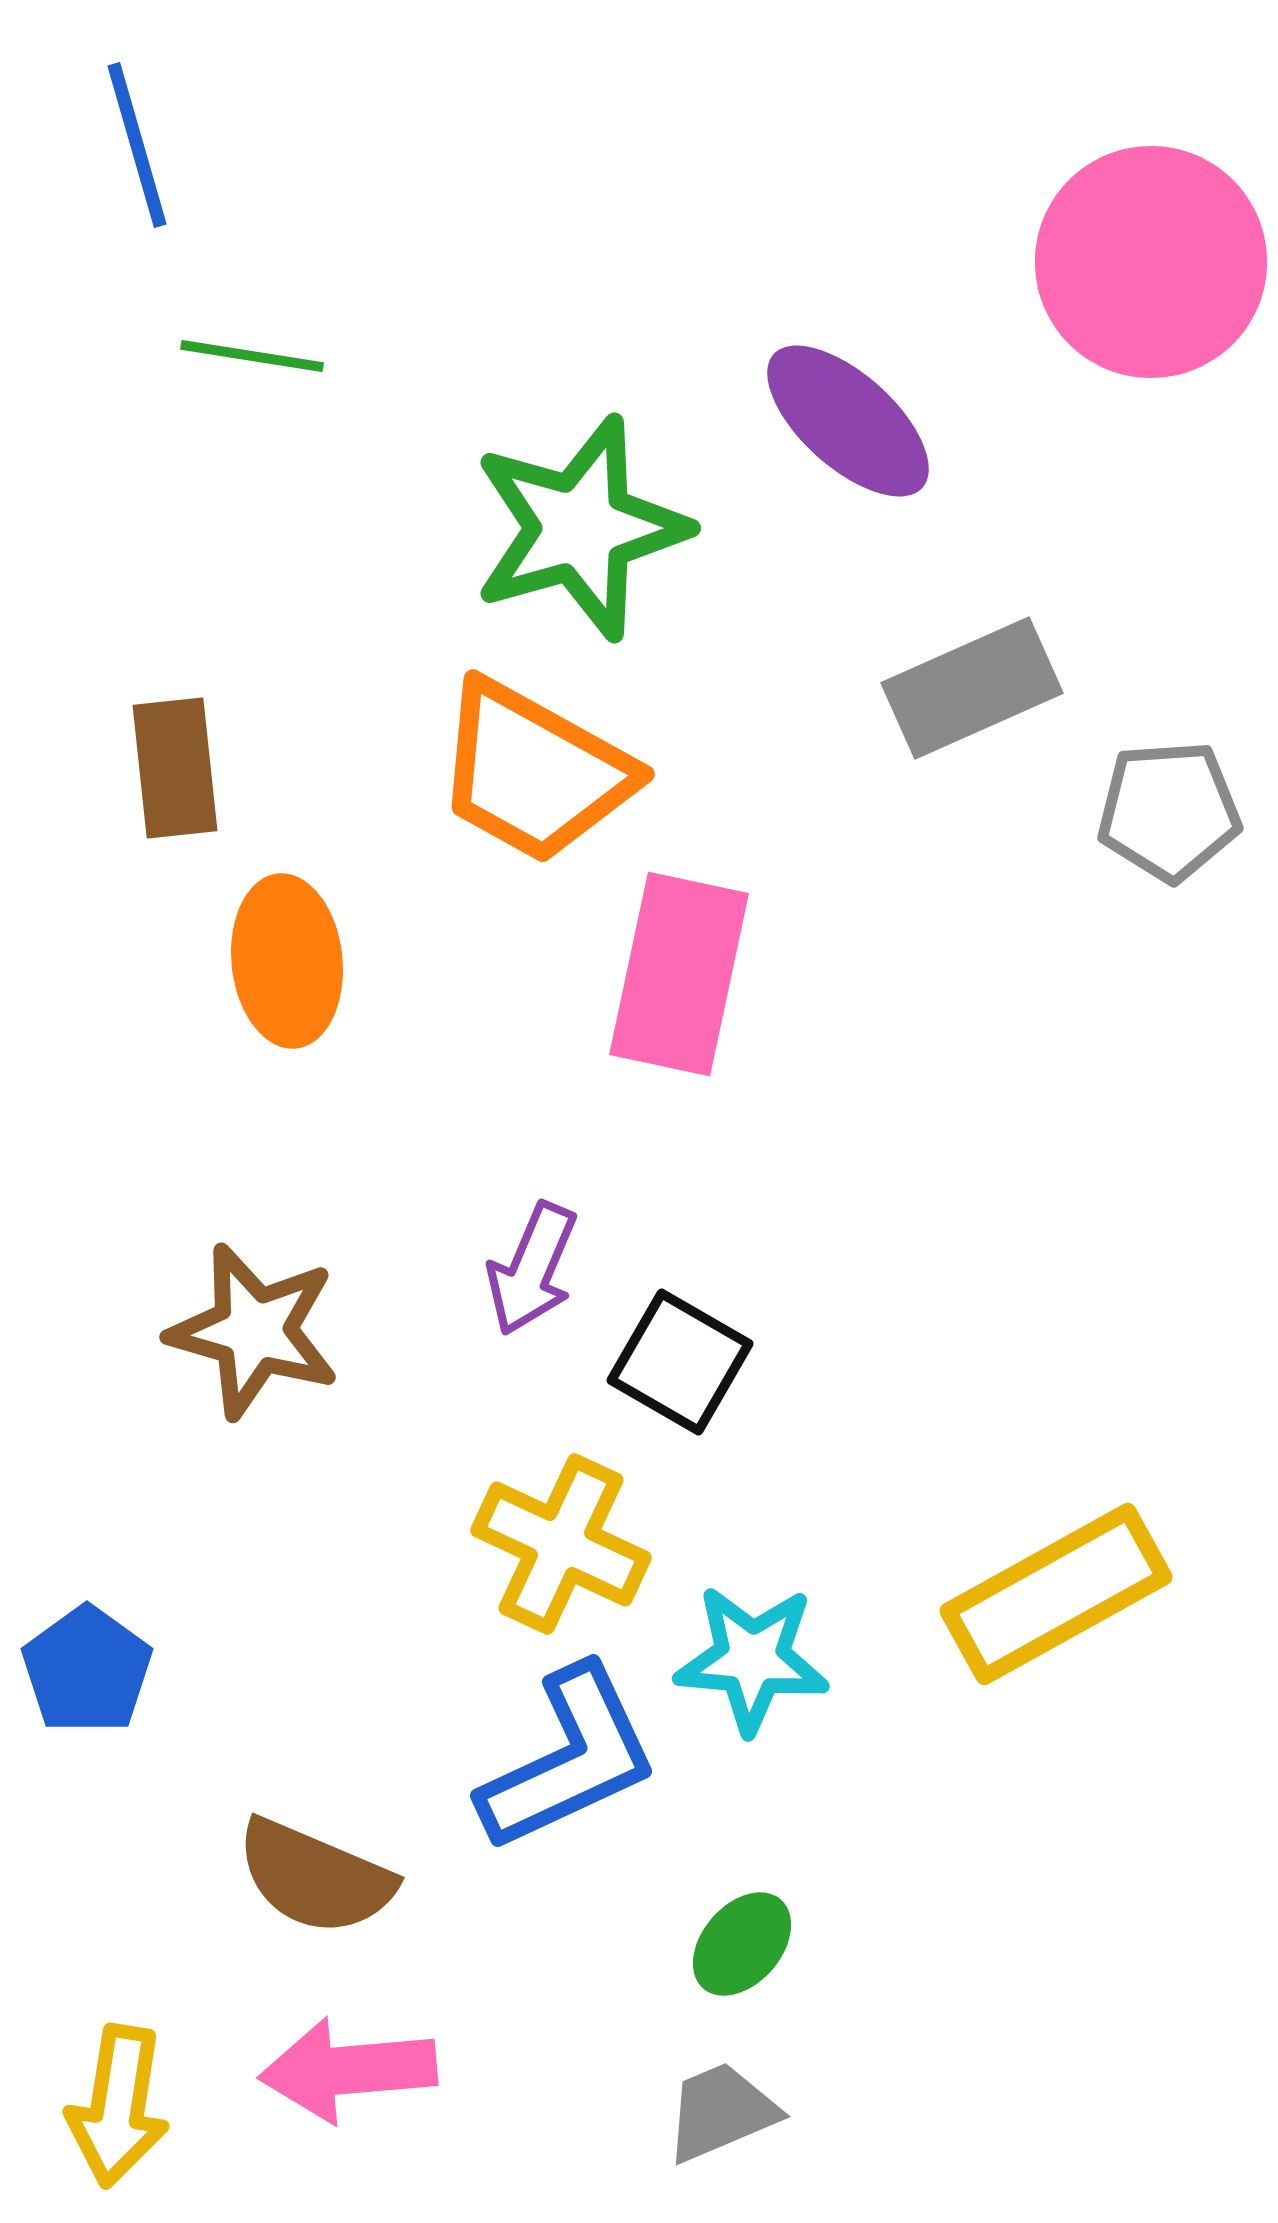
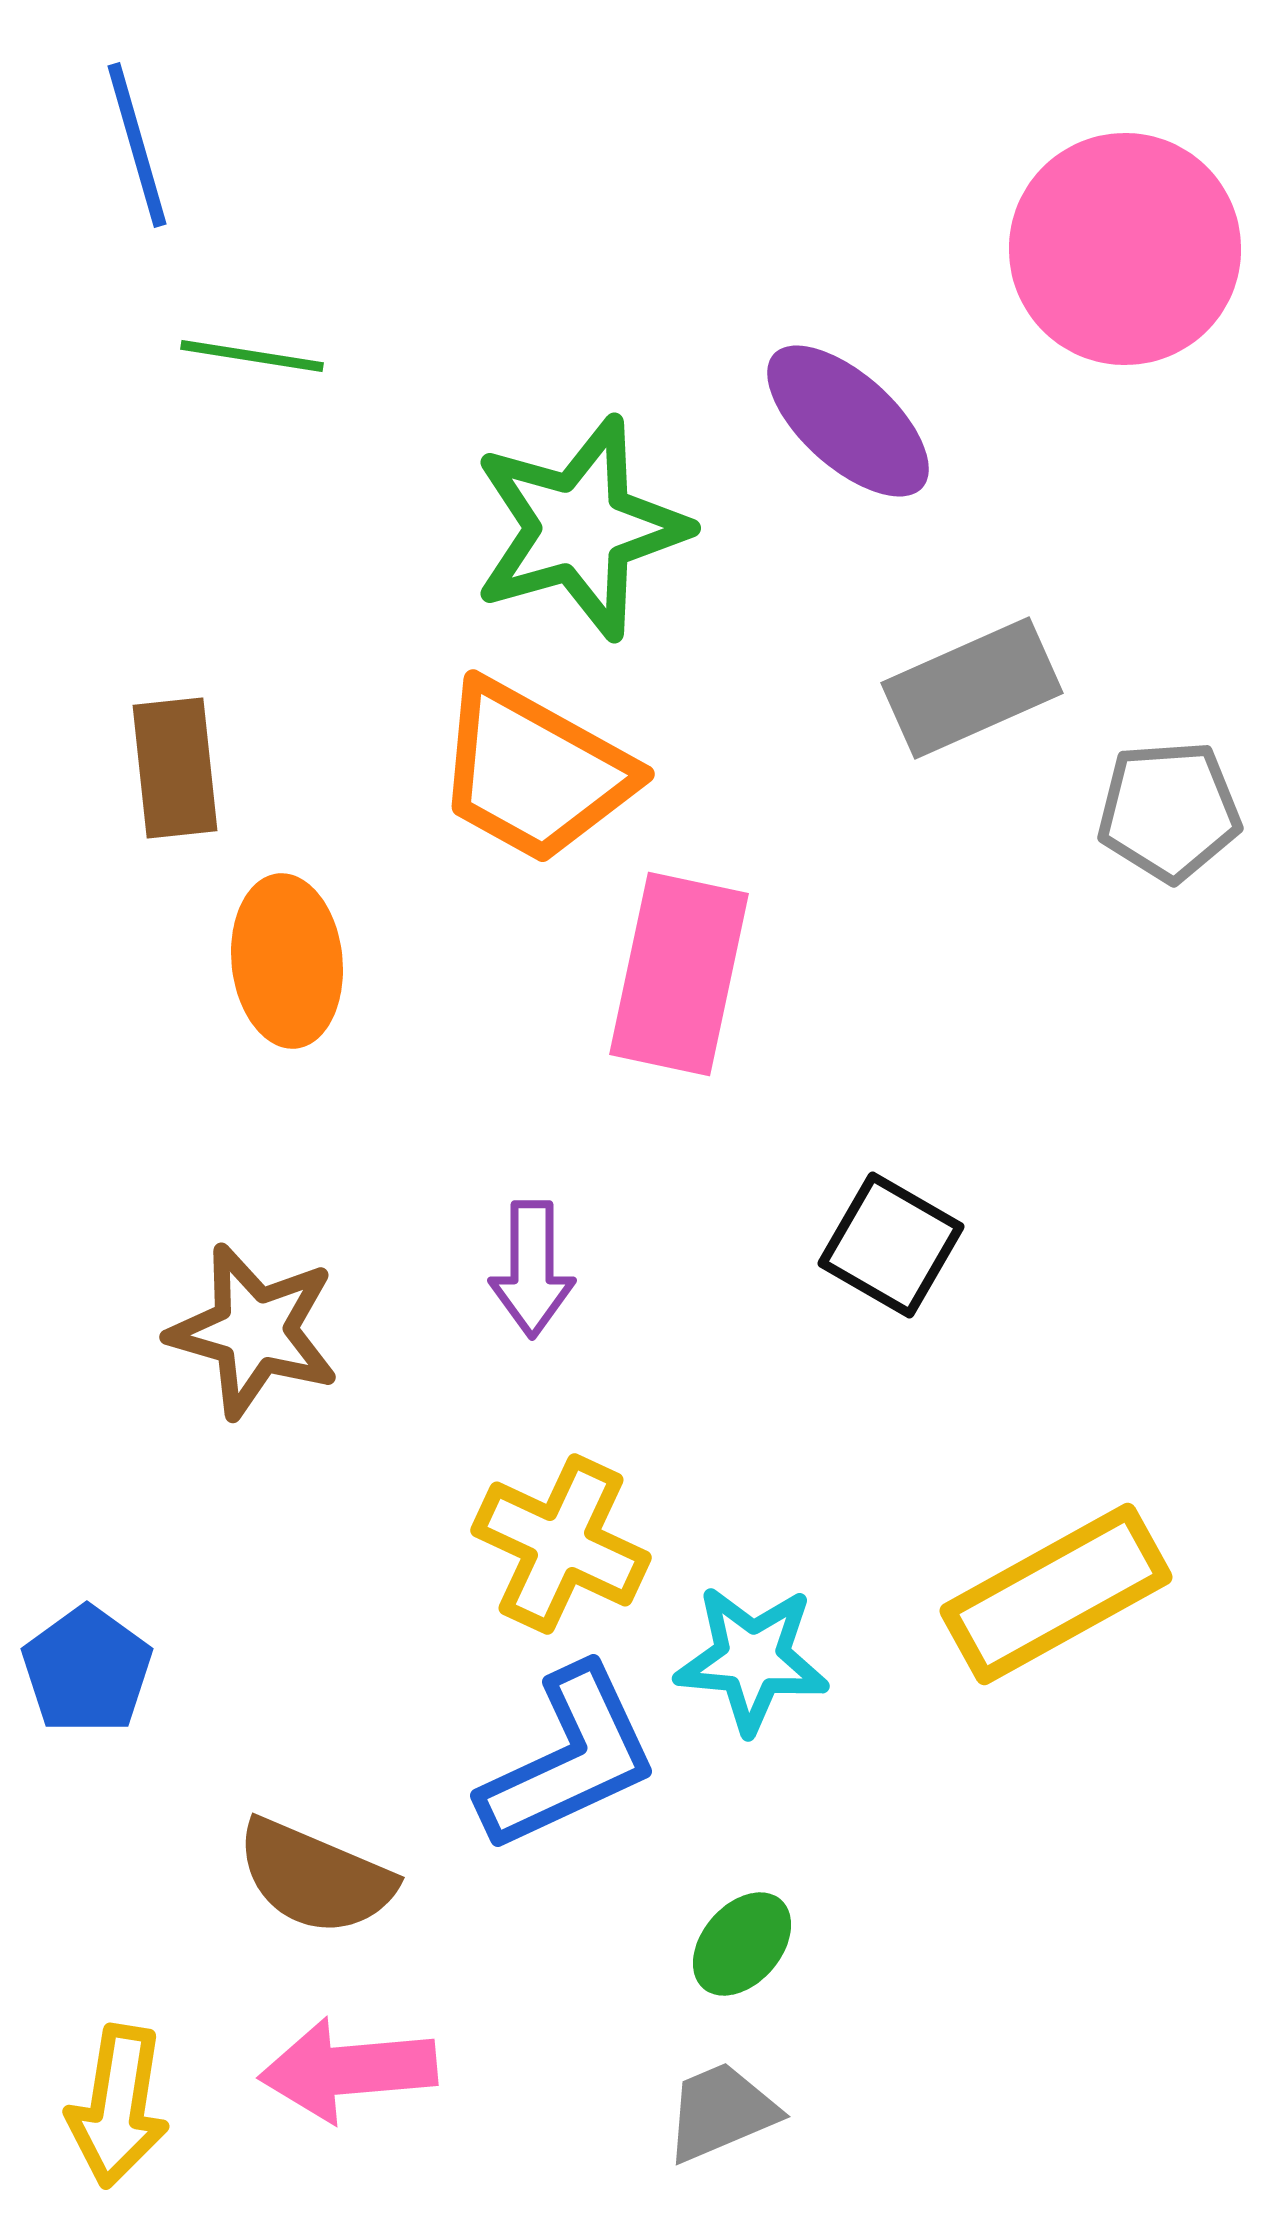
pink circle: moved 26 px left, 13 px up
purple arrow: rotated 23 degrees counterclockwise
black square: moved 211 px right, 117 px up
